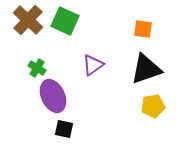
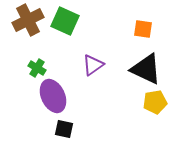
brown cross: rotated 20 degrees clockwise
black triangle: rotated 44 degrees clockwise
yellow pentagon: moved 2 px right, 4 px up
